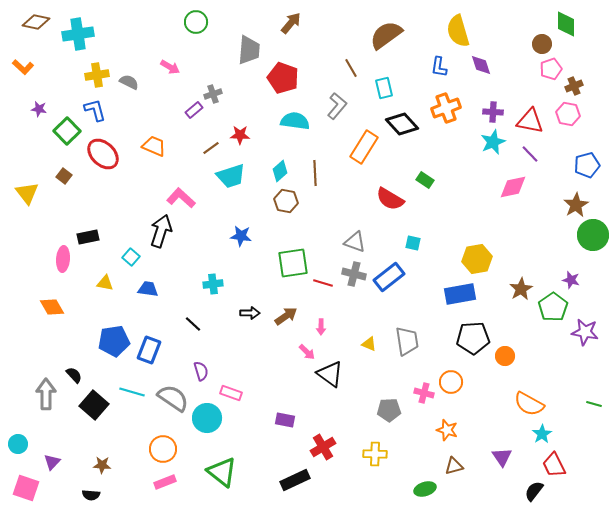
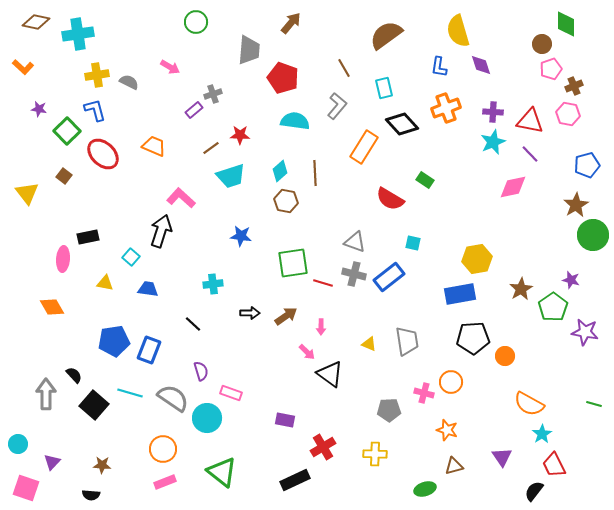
brown line at (351, 68): moved 7 px left
cyan line at (132, 392): moved 2 px left, 1 px down
